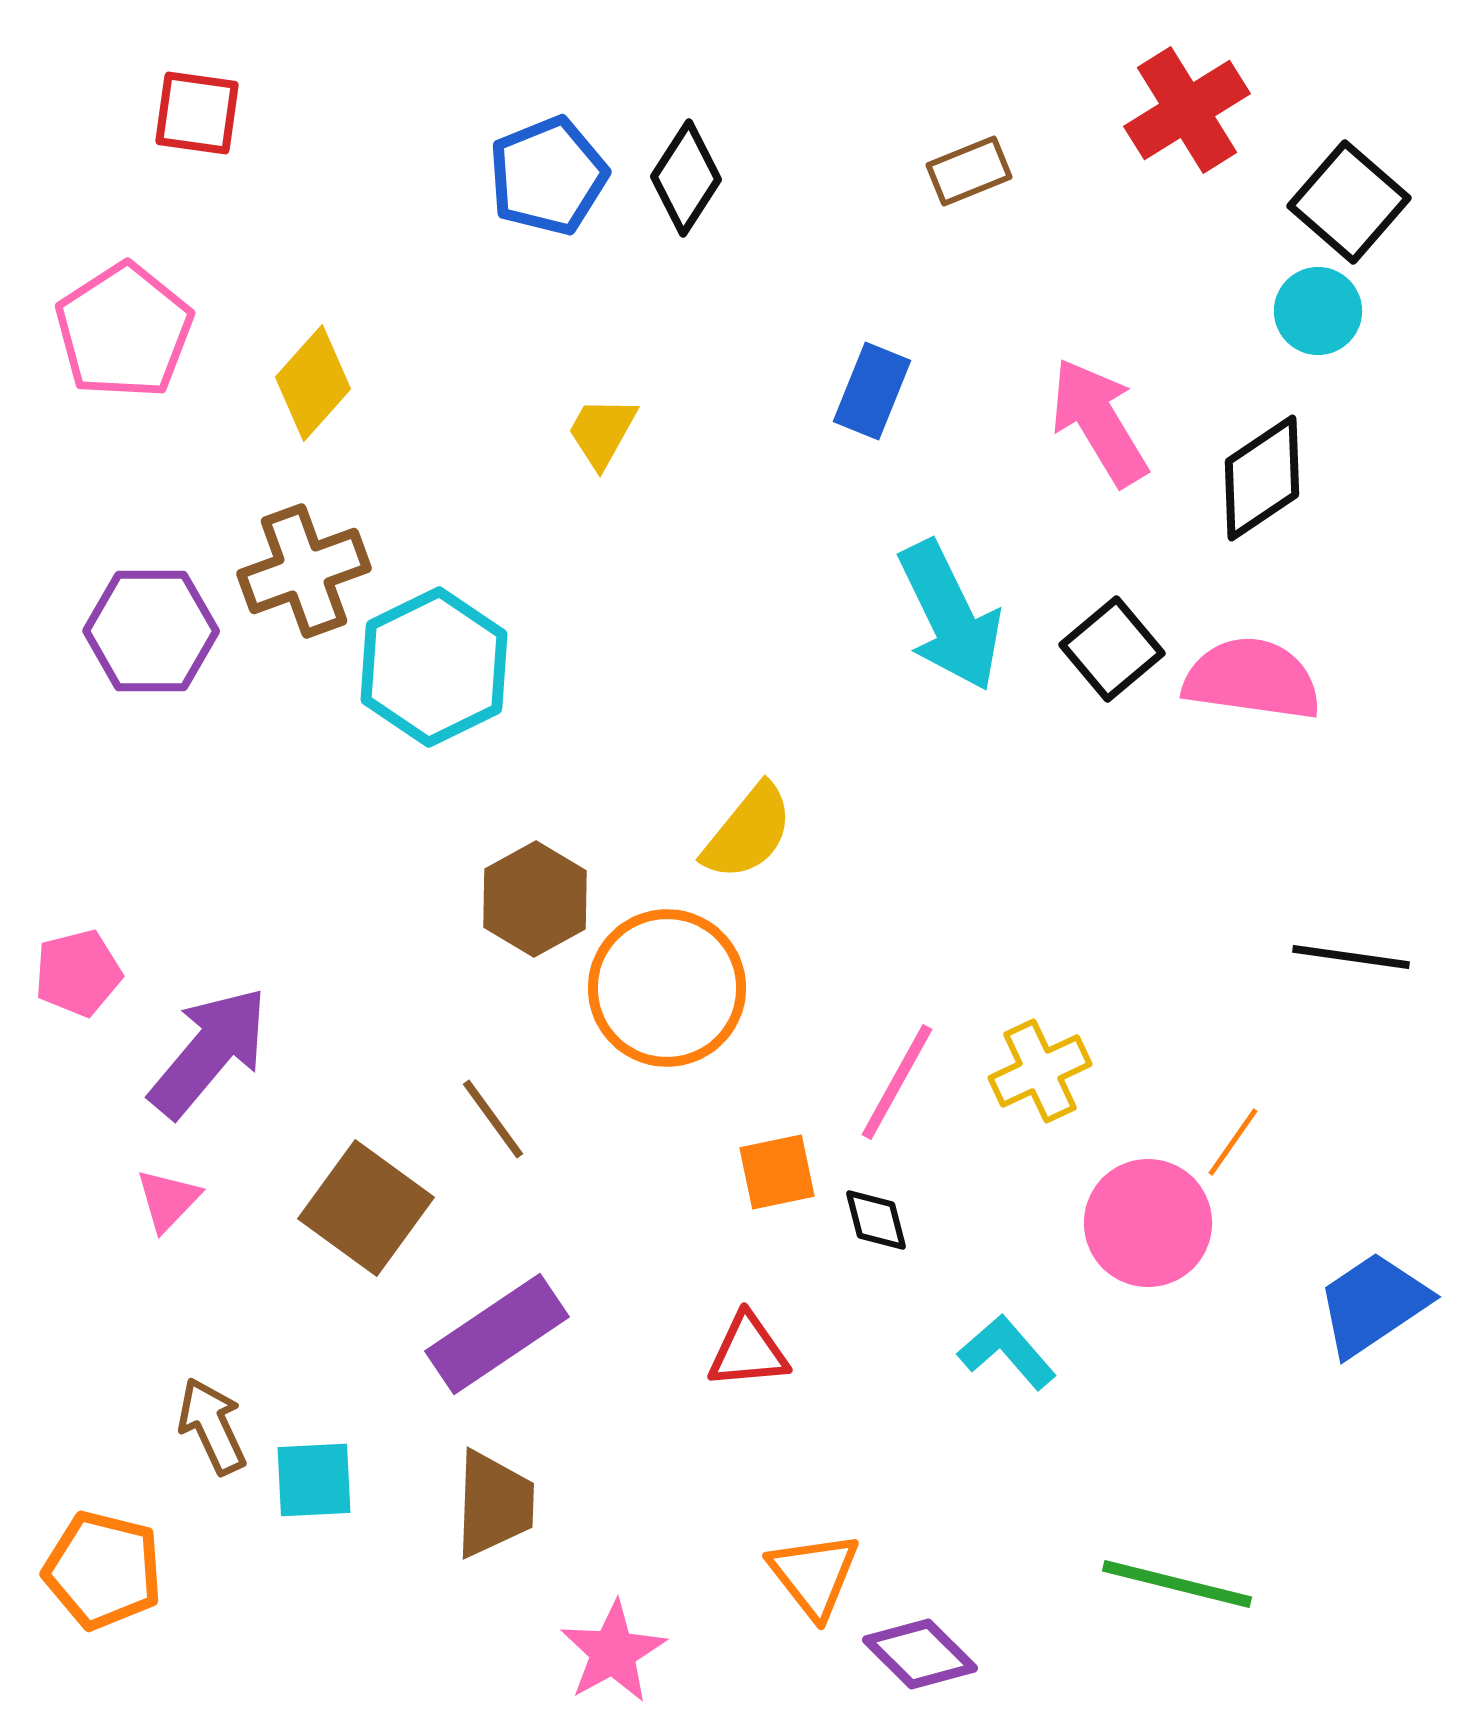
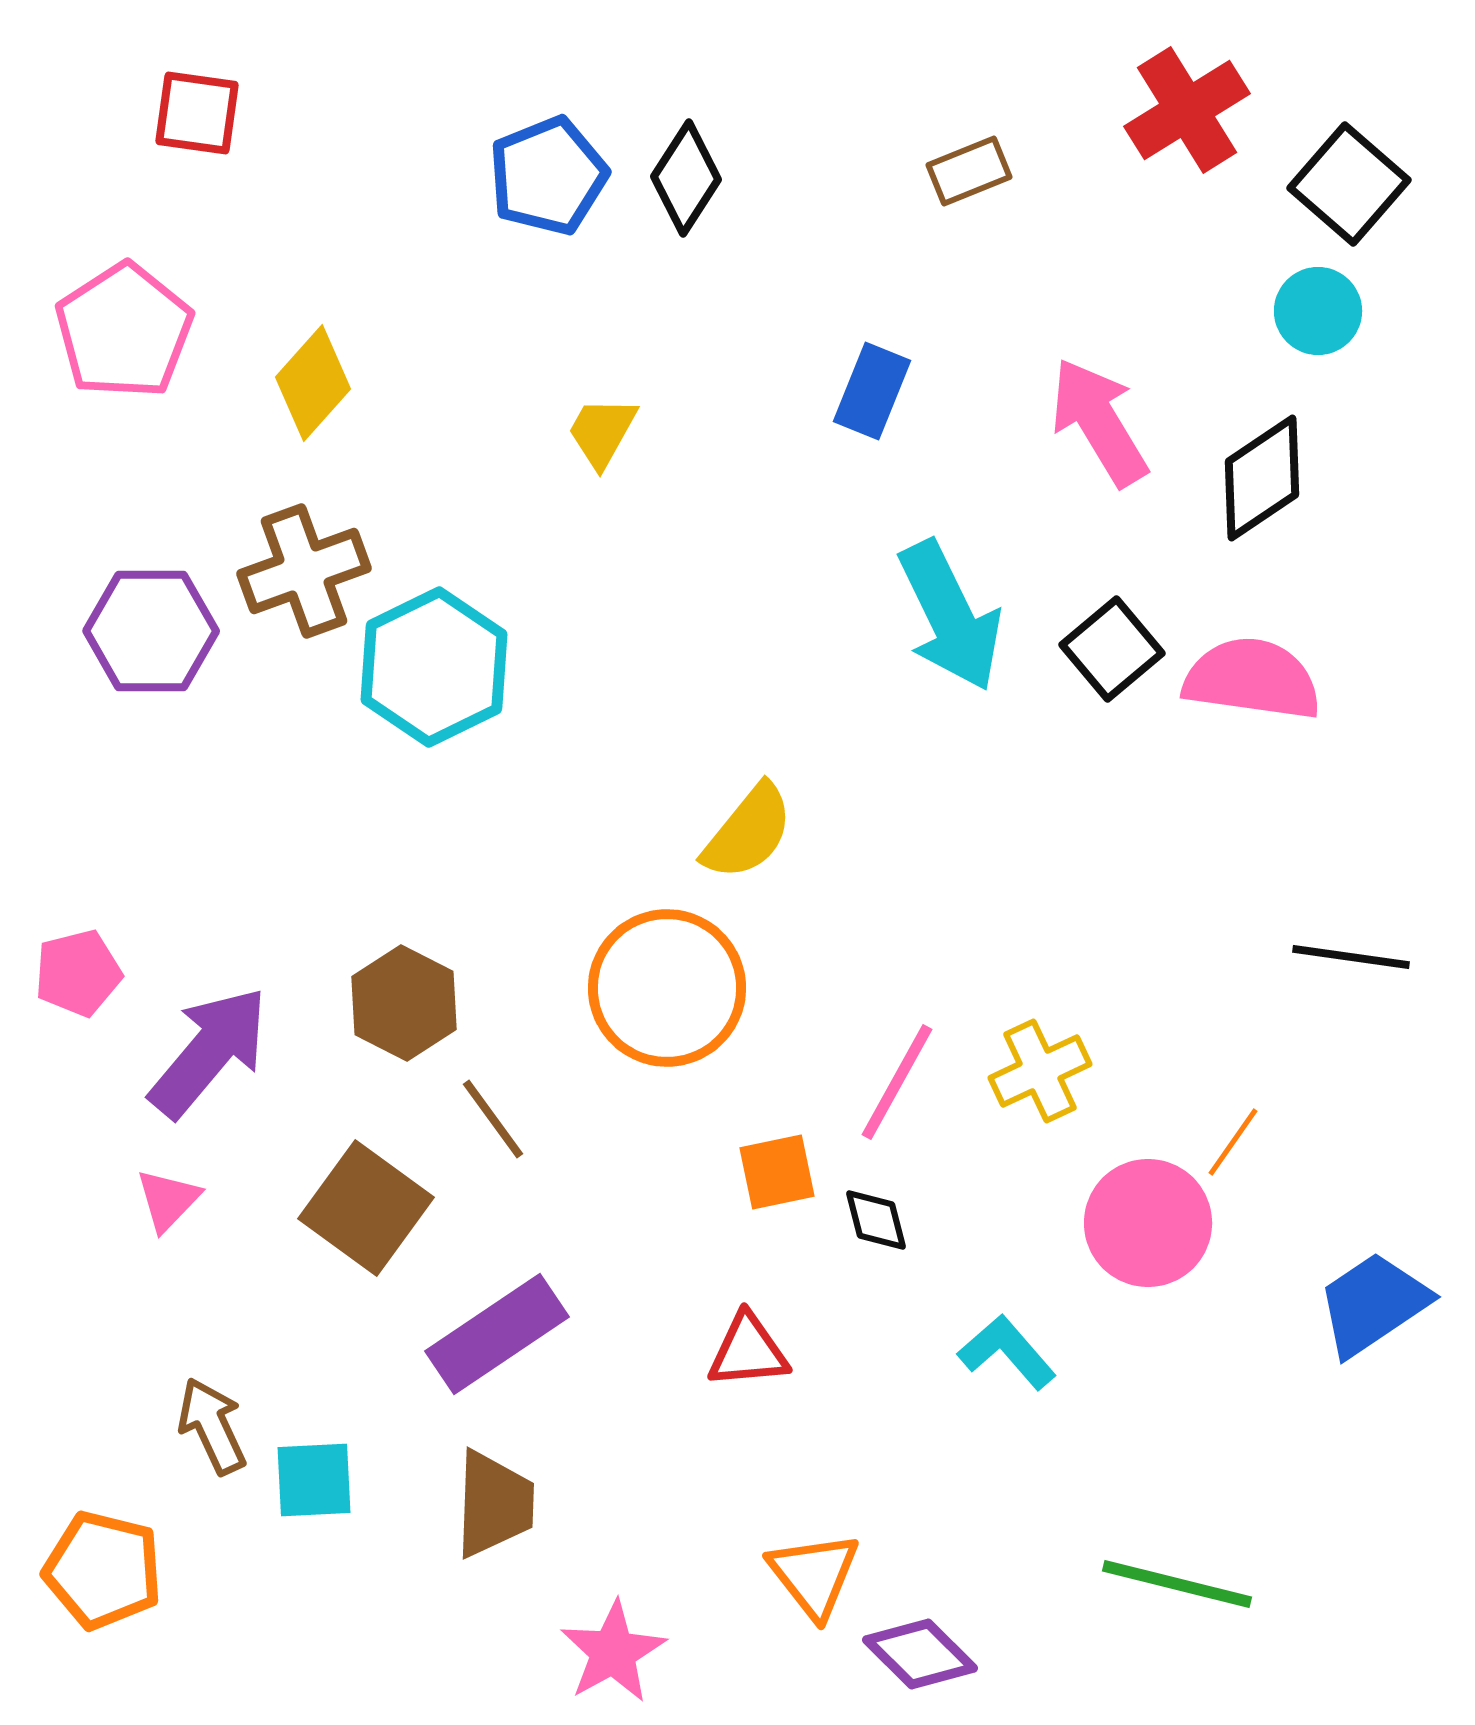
black square at (1349, 202): moved 18 px up
brown hexagon at (535, 899): moved 131 px left, 104 px down; rotated 4 degrees counterclockwise
